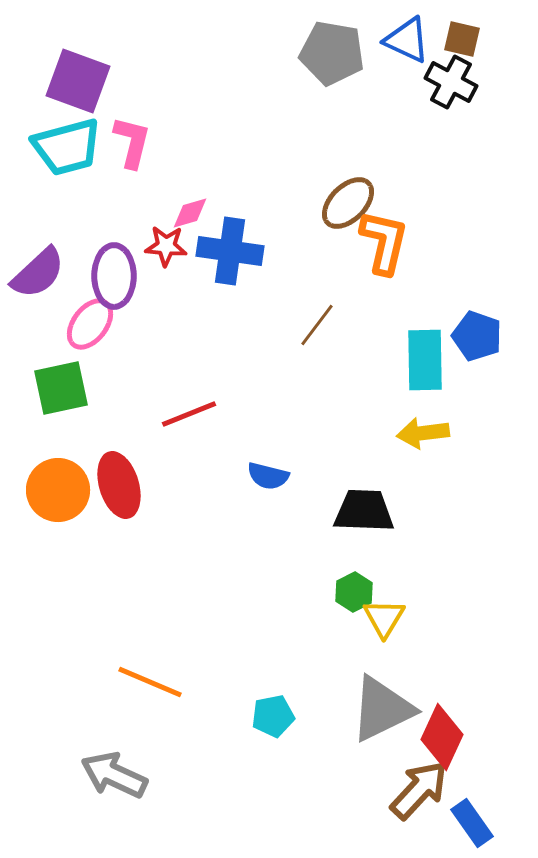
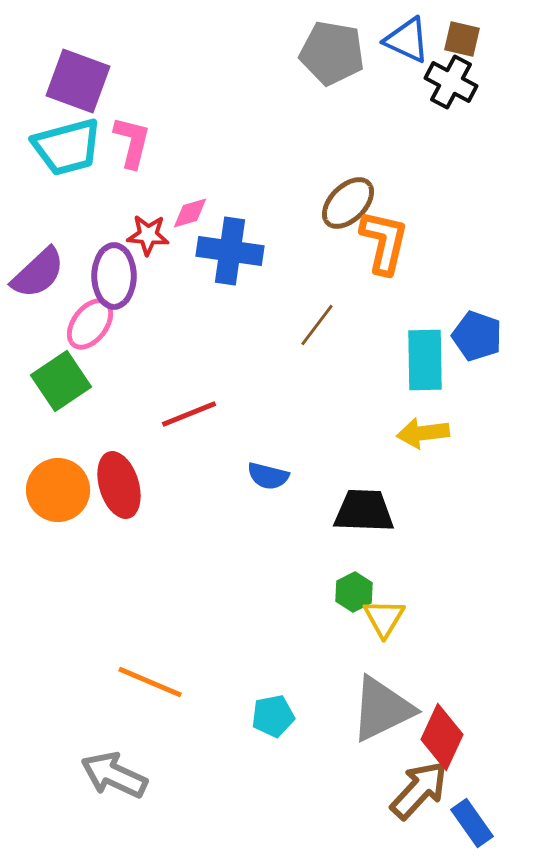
red star: moved 18 px left, 11 px up
green square: moved 7 px up; rotated 22 degrees counterclockwise
